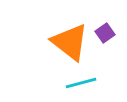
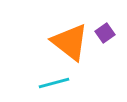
cyan line: moved 27 px left
